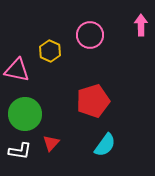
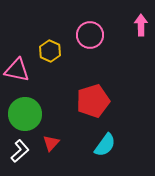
white L-shape: rotated 50 degrees counterclockwise
